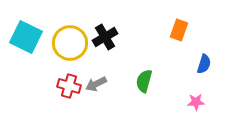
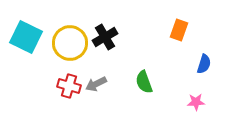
green semicircle: moved 1 px down; rotated 35 degrees counterclockwise
